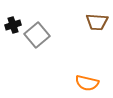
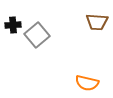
black cross: rotated 14 degrees clockwise
